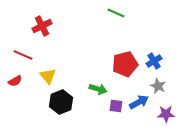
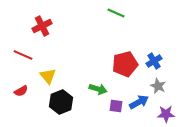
red semicircle: moved 6 px right, 10 px down
